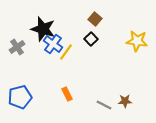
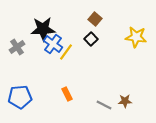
black star: rotated 20 degrees counterclockwise
yellow star: moved 1 px left, 4 px up
blue pentagon: rotated 10 degrees clockwise
